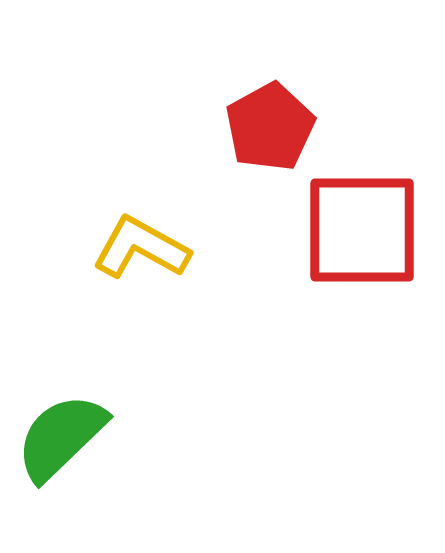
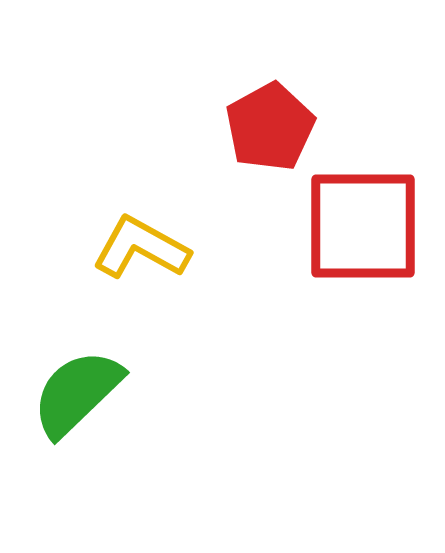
red square: moved 1 px right, 4 px up
green semicircle: moved 16 px right, 44 px up
